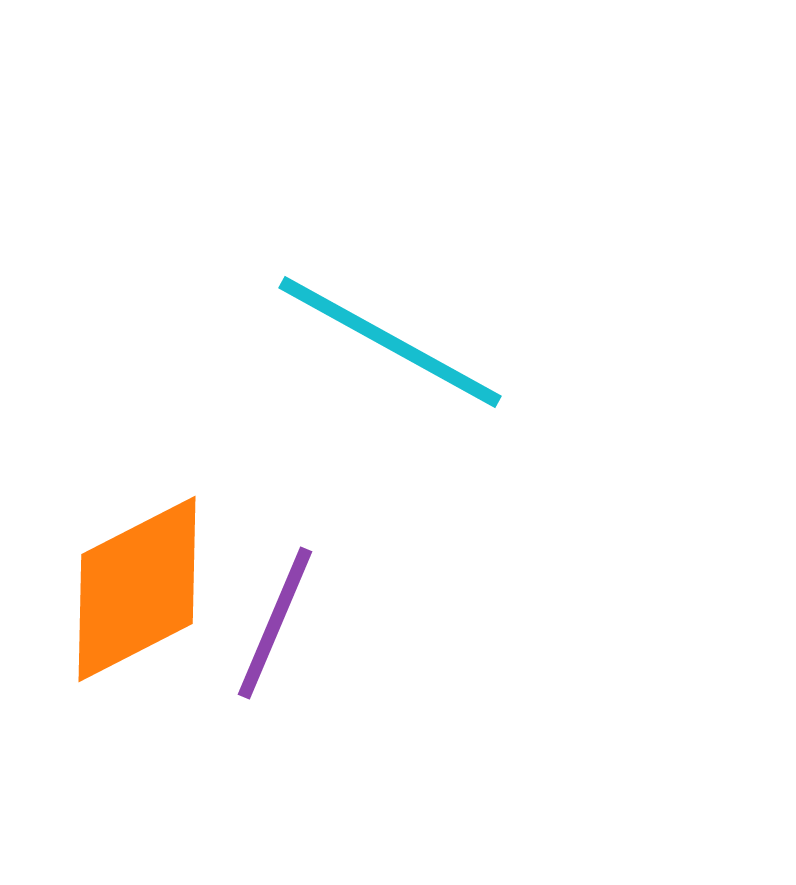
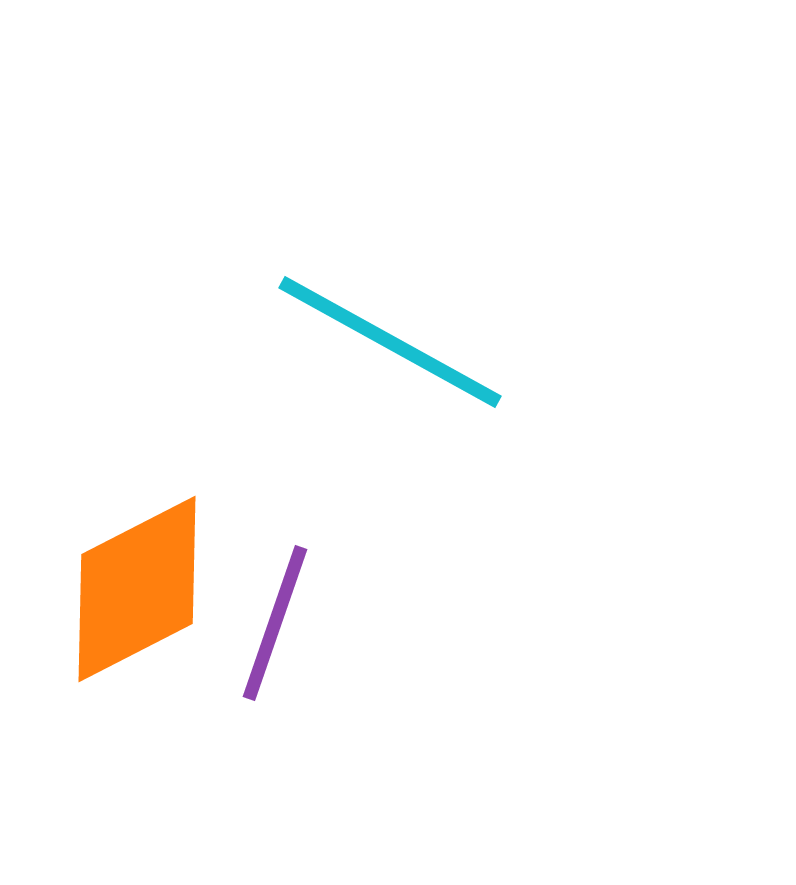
purple line: rotated 4 degrees counterclockwise
